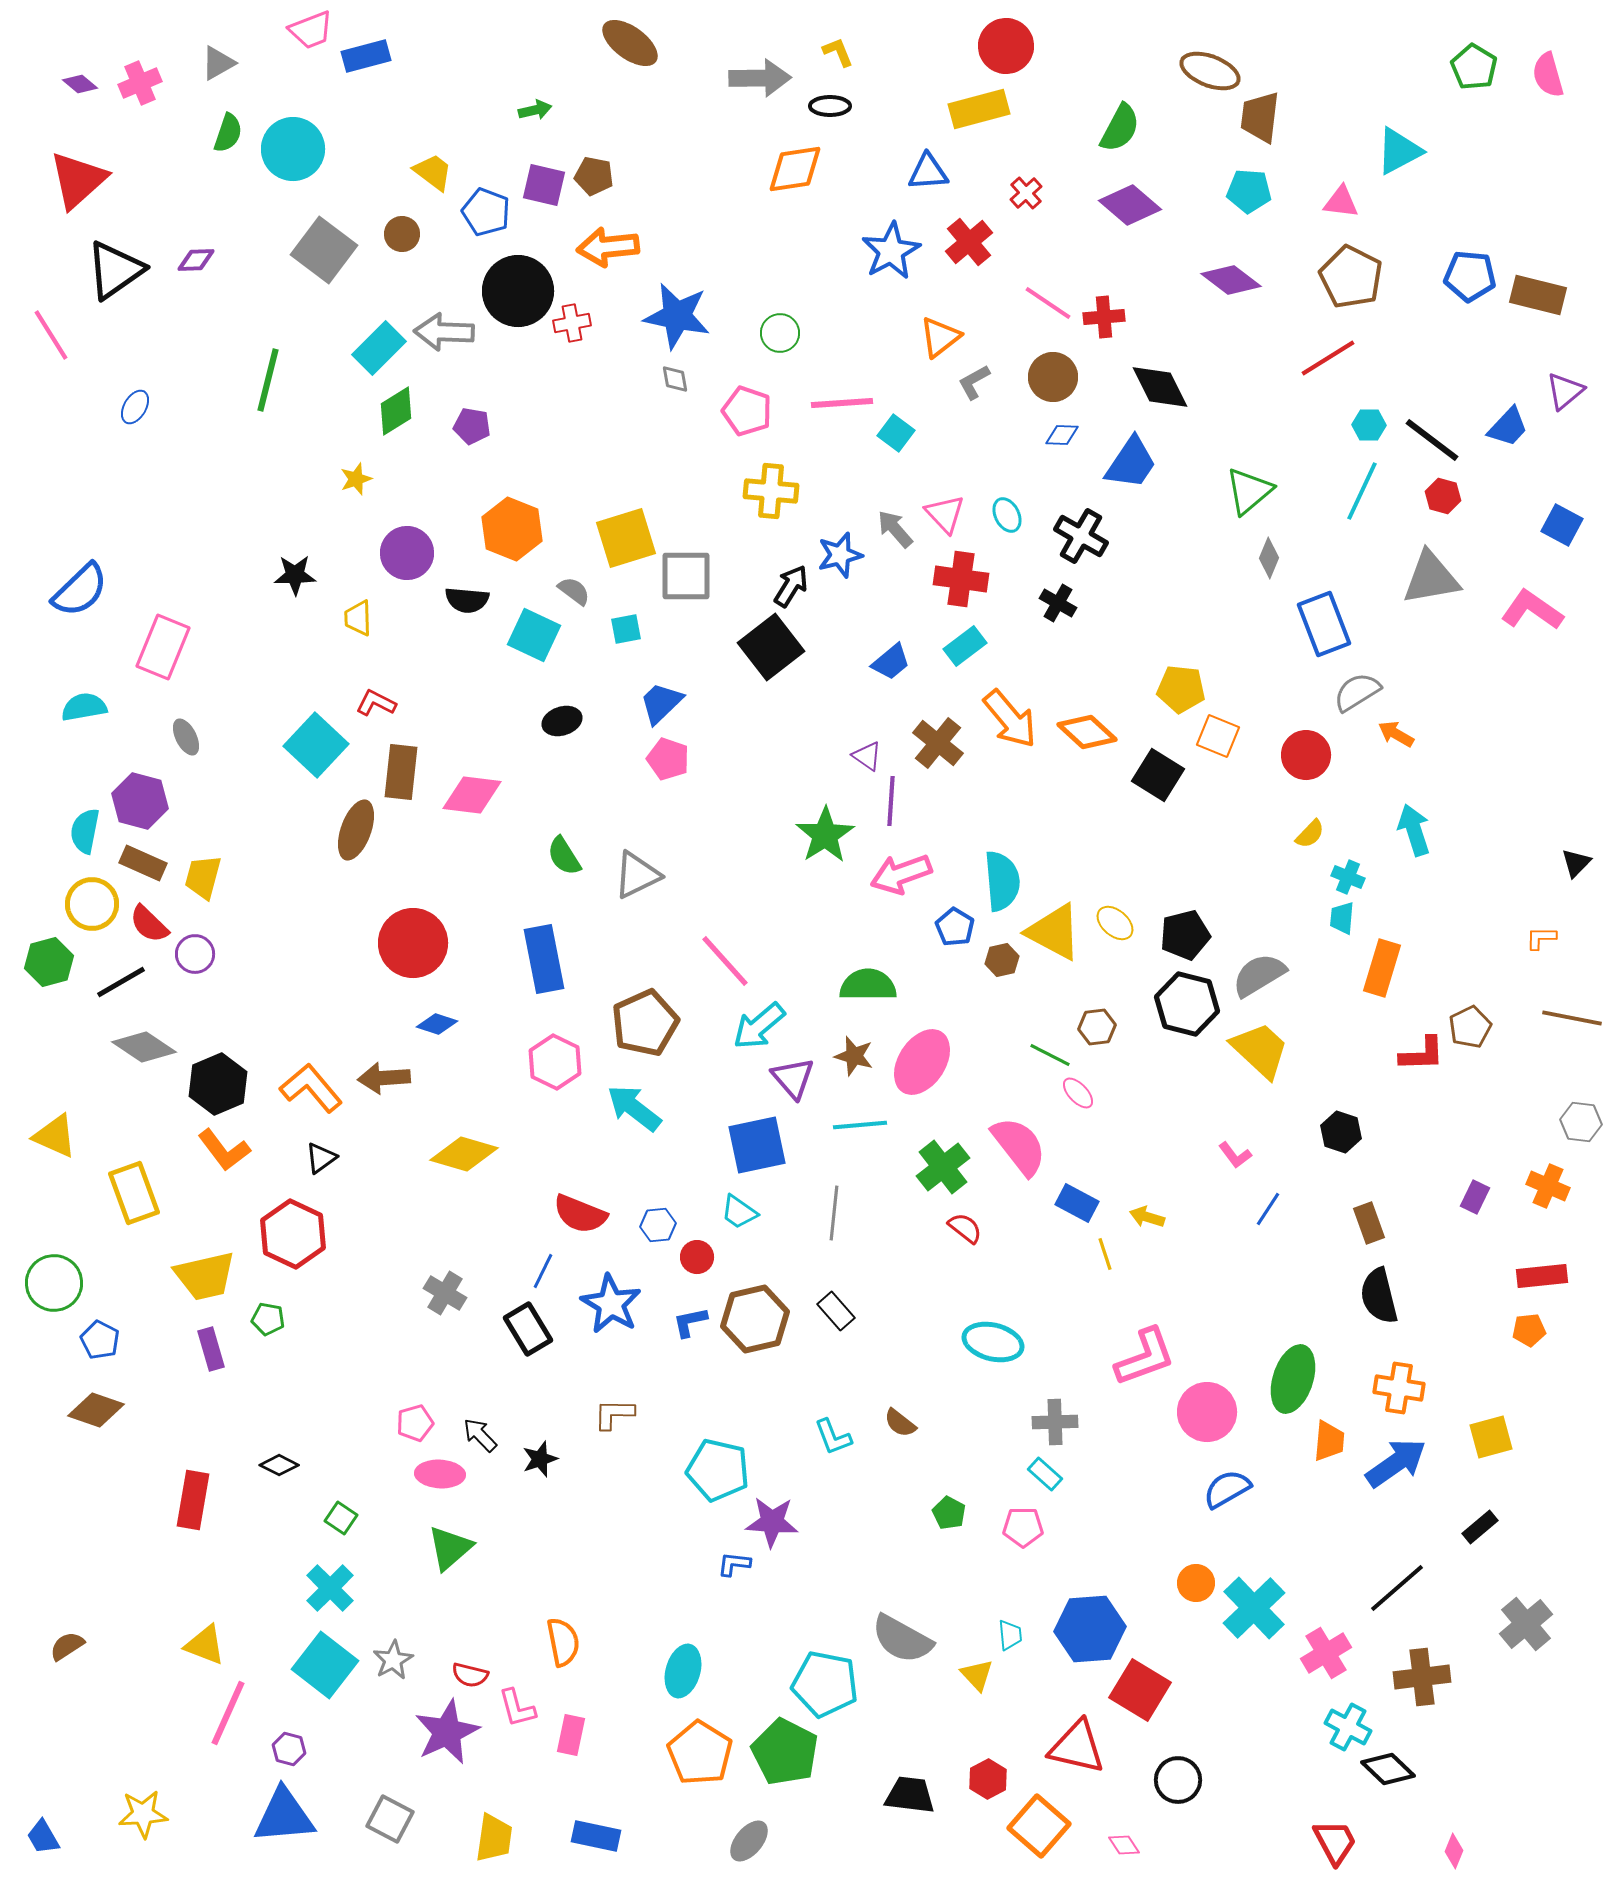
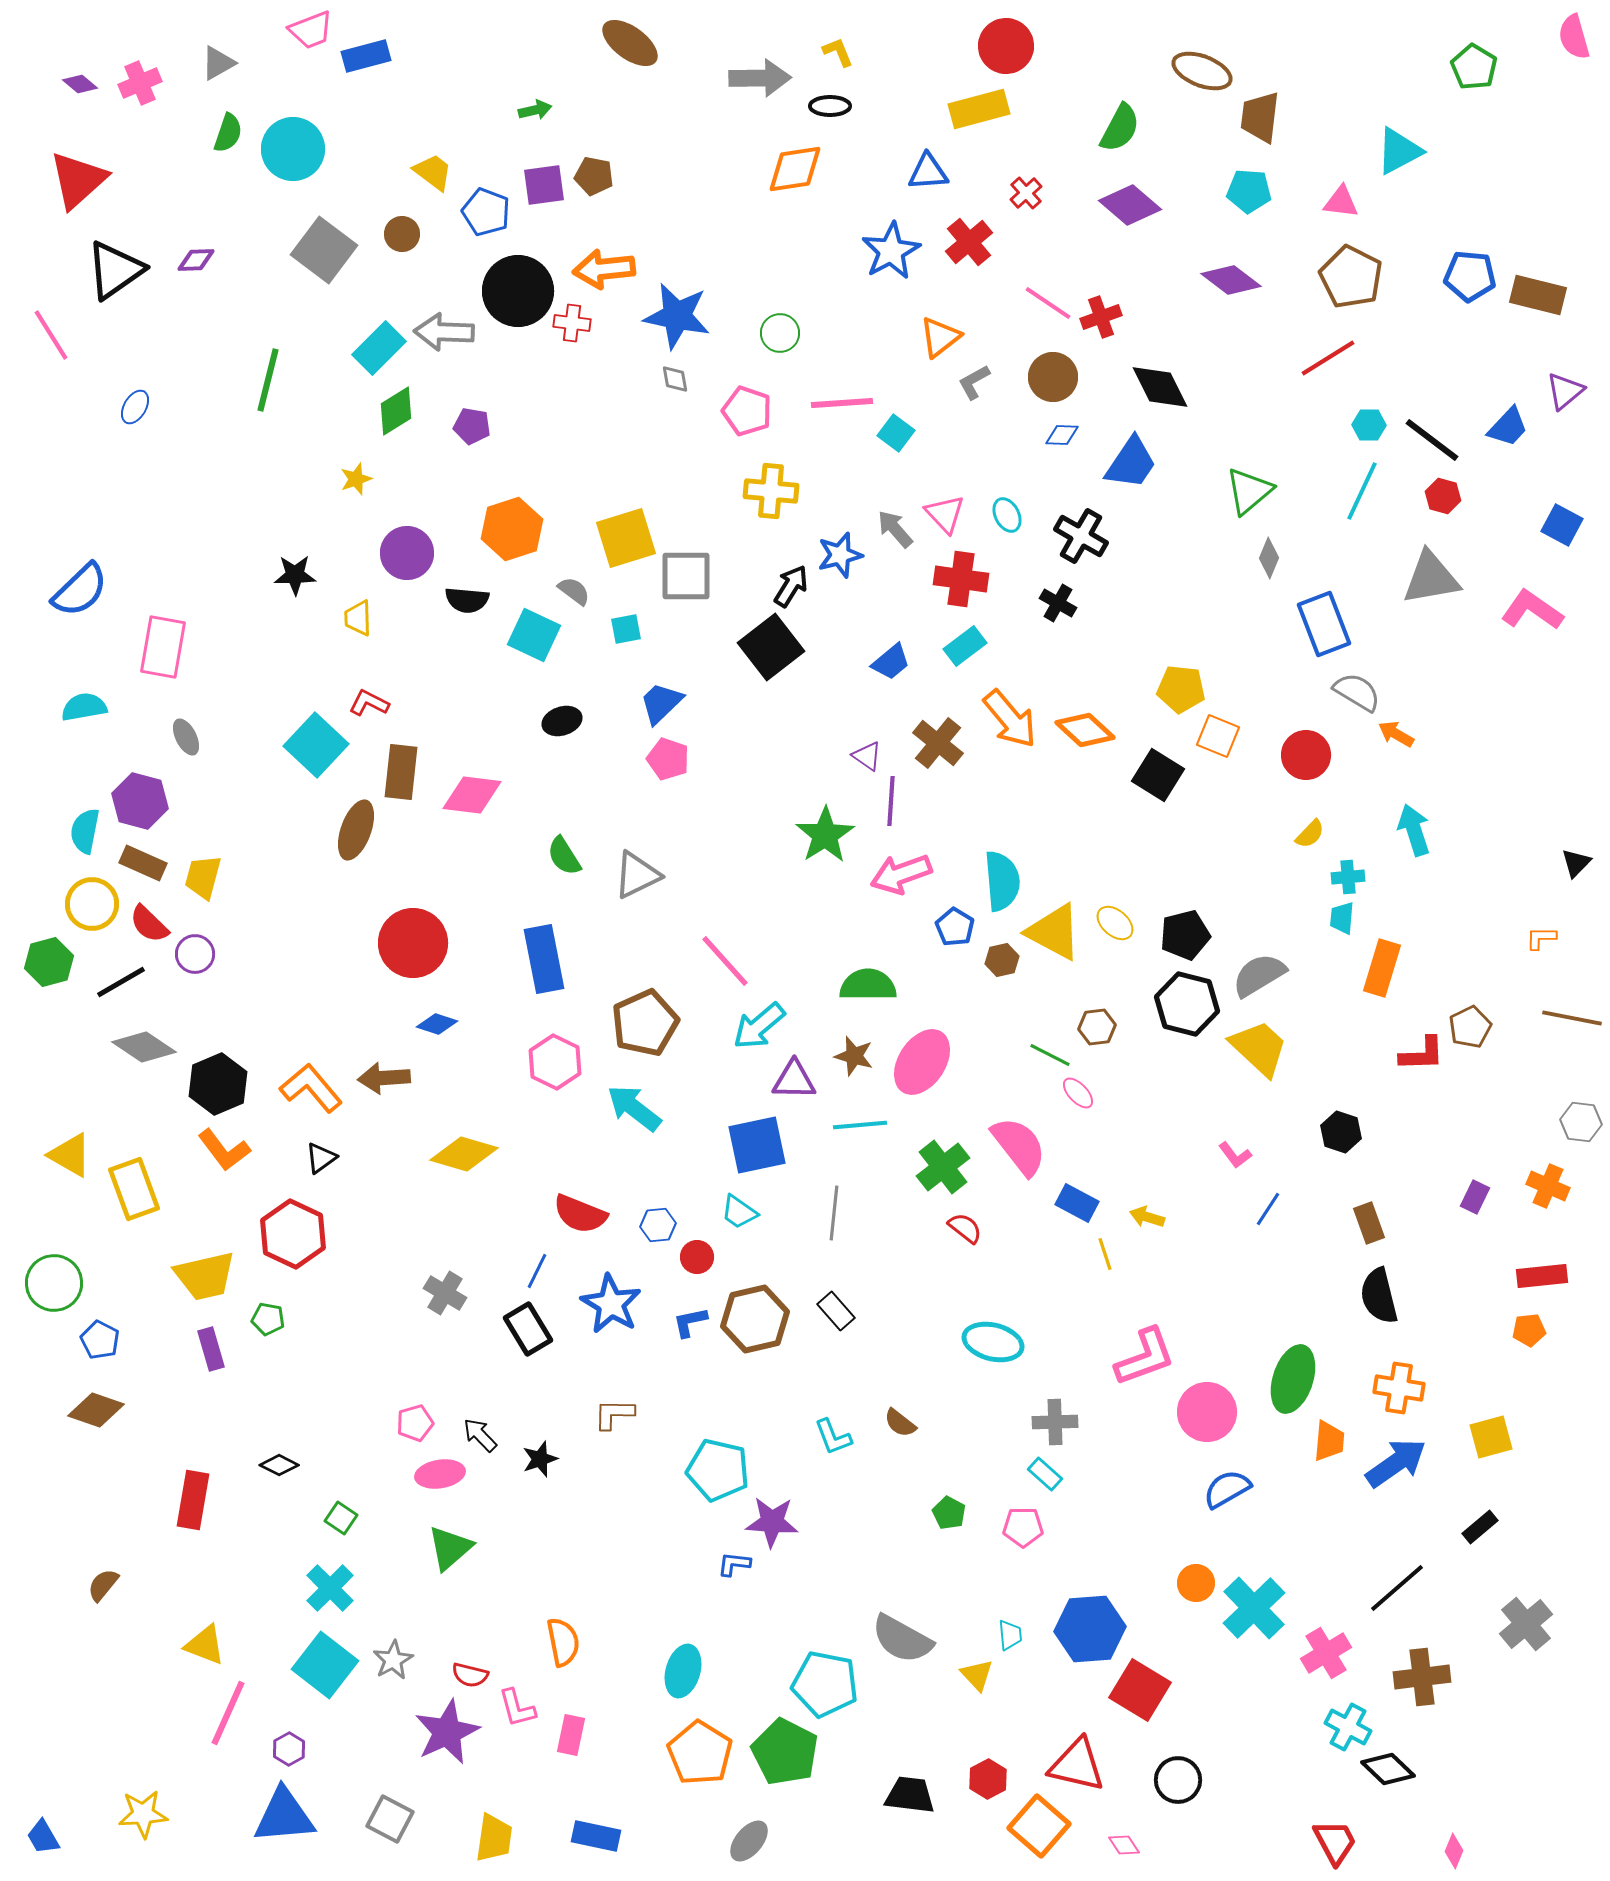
brown ellipse at (1210, 71): moved 8 px left
pink semicircle at (1548, 75): moved 26 px right, 38 px up
purple square at (544, 185): rotated 21 degrees counterclockwise
orange arrow at (608, 247): moved 4 px left, 22 px down
red cross at (1104, 317): moved 3 px left; rotated 15 degrees counterclockwise
red cross at (572, 323): rotated 18 degrees clockwise
orange hexagon at (512, 529): rotated 20 degrees clockwise
pink rectangle at (163, 647): rotated 12 degrees counterclockwise
gray semicircle at (1357, 692): rotated 63 degrees clockwise
red L-shape at (376, 703): moved 7 px left
orange diamond at (1087, 732): moved 2 px left, 2 px up
cyan cross at (1348, 877): rotated 28 degrees counterclockwise
yellow trapezoid at (1260, 1050): moved 1 px left, 2 px up
purple triangle at (793, 1078): moved 1 px right, 2 px down; rotated 48 degrees counterclockwise
yellow triangle at (55, 1136): moved 15 px right, 19 px down; rotated 6 degrees clockwise
yellow rectangle at (134, 1193): moved 4 px up
blue line at (543, 1271): moved 6 px left
pink ellipse at (440, 1474): rotated 12 degrees counterclockwise
brown semicircle at (67, 1646): moved 36 px right, 61 px up; rotated 18 degrees counterclockwise
red triangle at (1077, 1747): moved 18 px down
purple hexagon at (289, 1749): rotated 16 degrees clockwise
